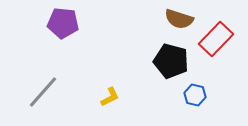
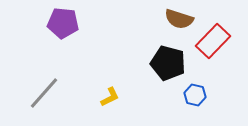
red rectangle: moved 3 px left, 2 px down
black pentagon: moved 3 px left, 2 px down
gray line: moved 1 px right, 1 px down
